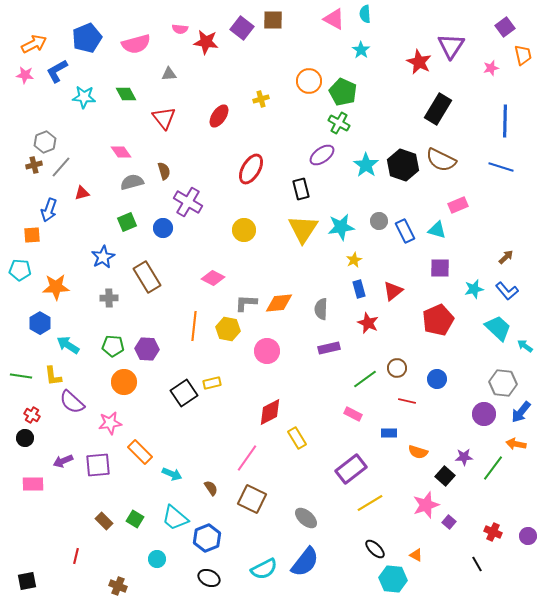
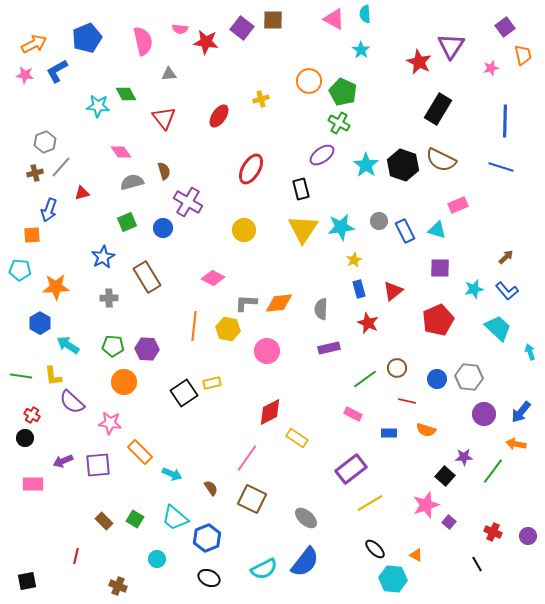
pink semicircle at (136, 44): moved 7 px right, 3 px up; rotated 88 degrees counterclockwise
cyan star at (84, 97): moved 14 px right, 9 px down
brown cross at (34, 165): moved 1 px right, 8 px down
cyan arrow at (525, 346): moved 5 px right, 6 px down; rotated 35 degrees clockwise
gray hexagon at (503, 383): moved 34 px left, 6 px up
pink star at (110, 423): rotated 15 degrees clockwise
yellow rectangle at (297, 438): rotated 25 degrees counterclockwise
orange semicircle at (418, 452): moved 8 px right, 22 px up
green line at (493, 468): moved 3 px down
